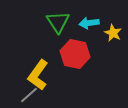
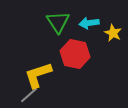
yellow L-shape: rotated 36 degrees clockwise
